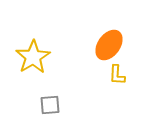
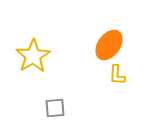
yellow star: moved 1 px up
gray square: moved 5 px right, 3 px down
